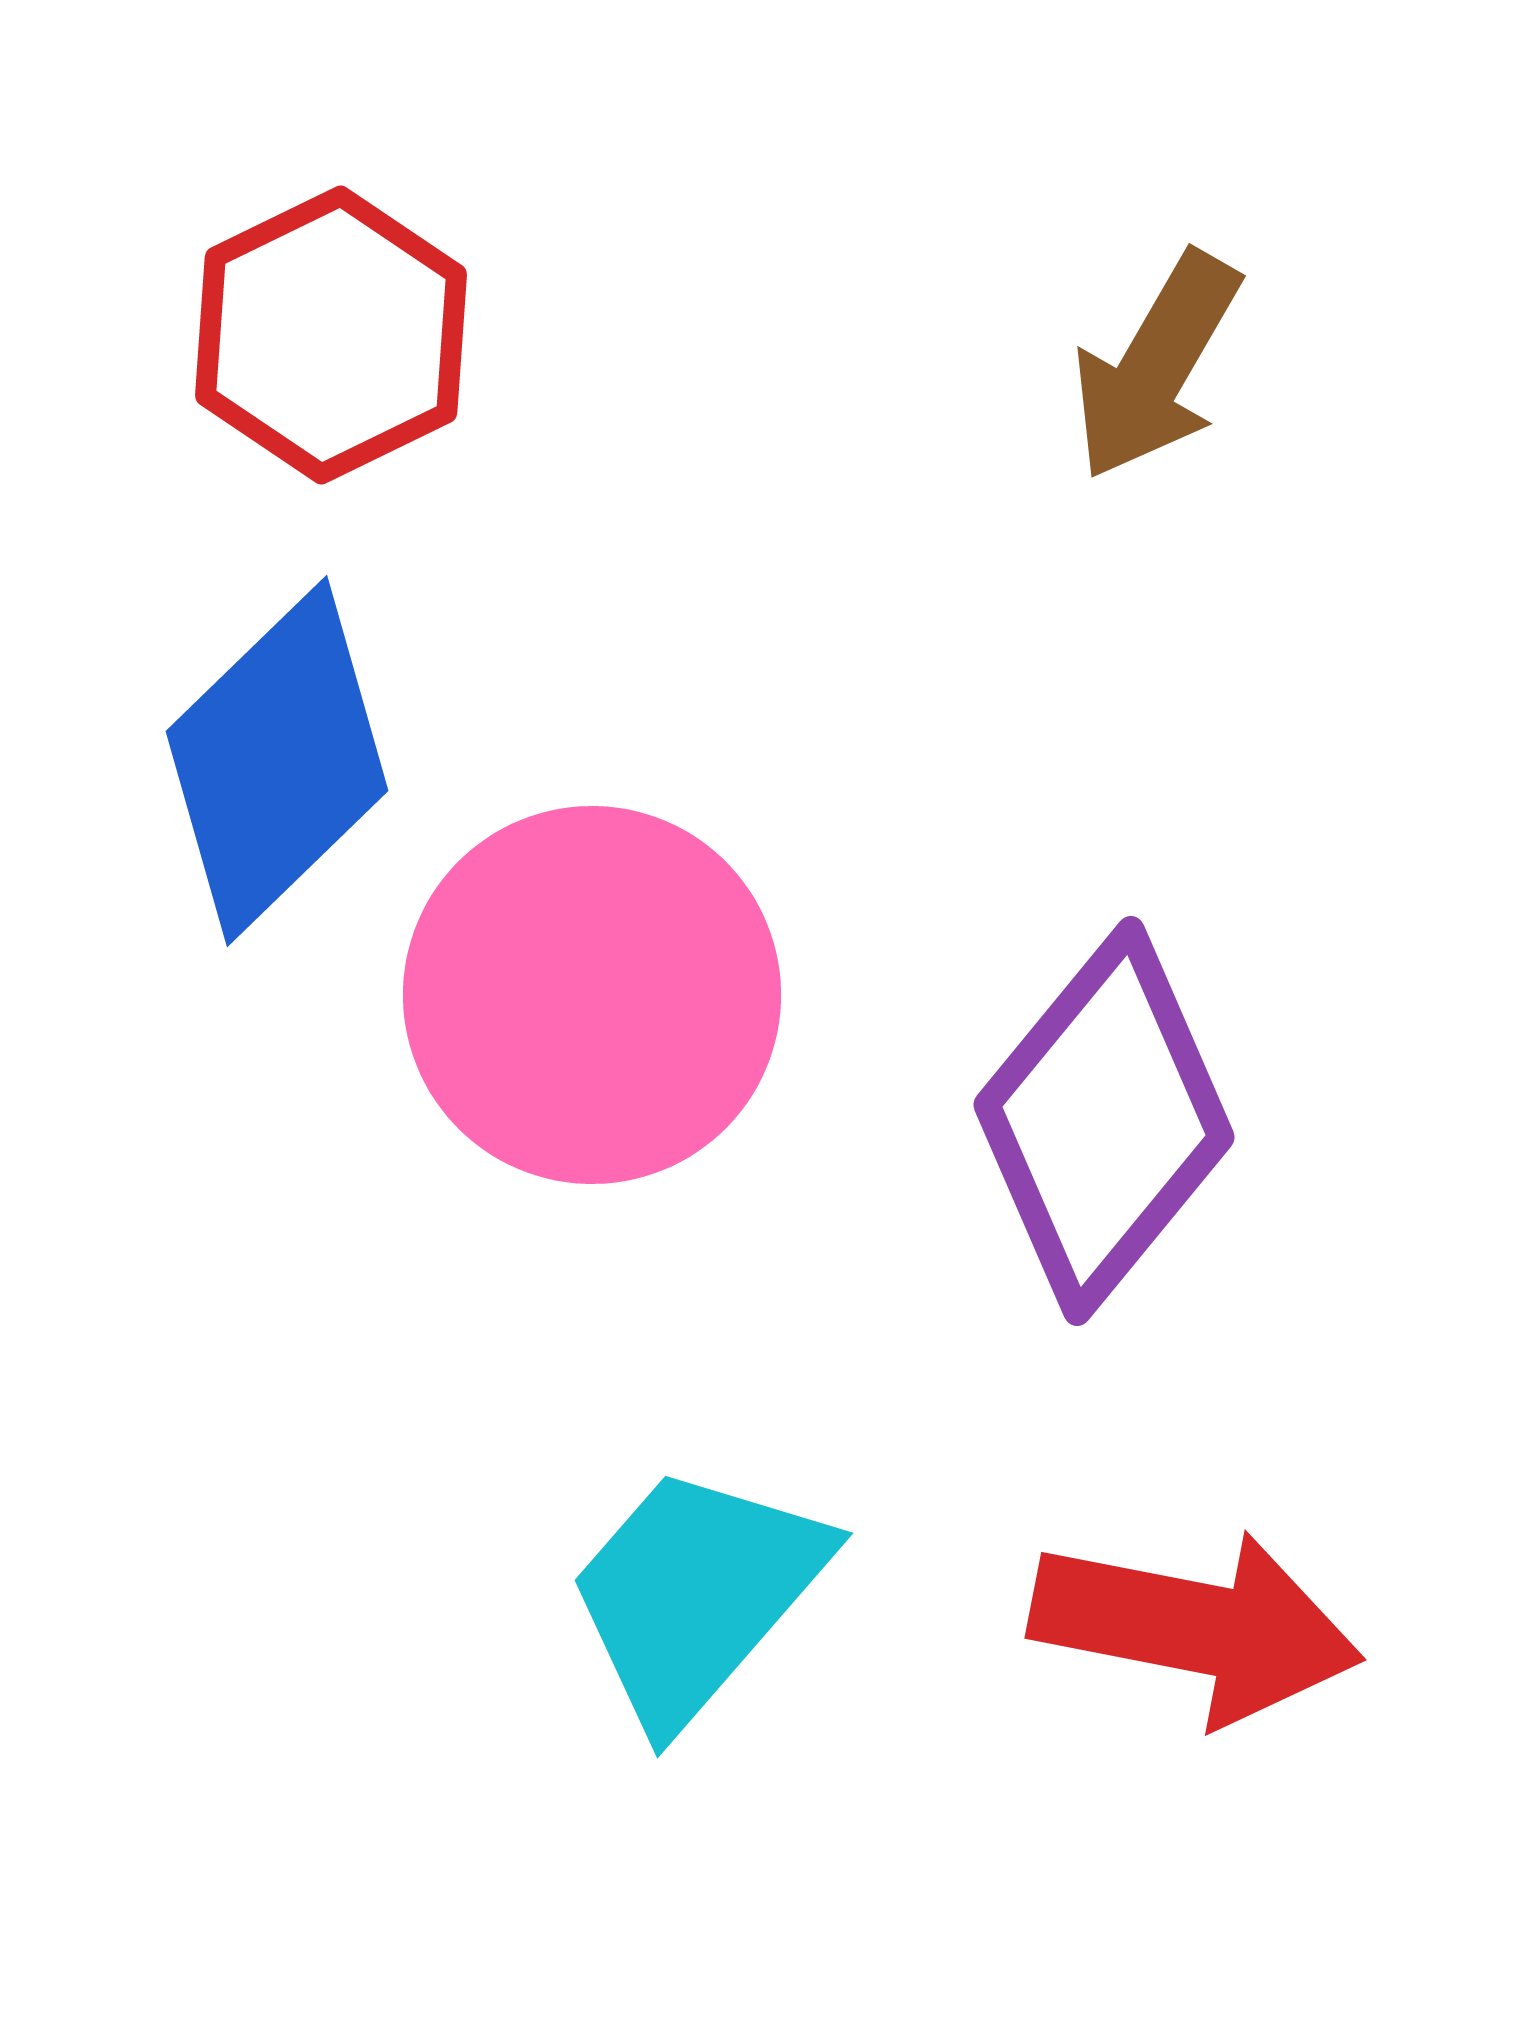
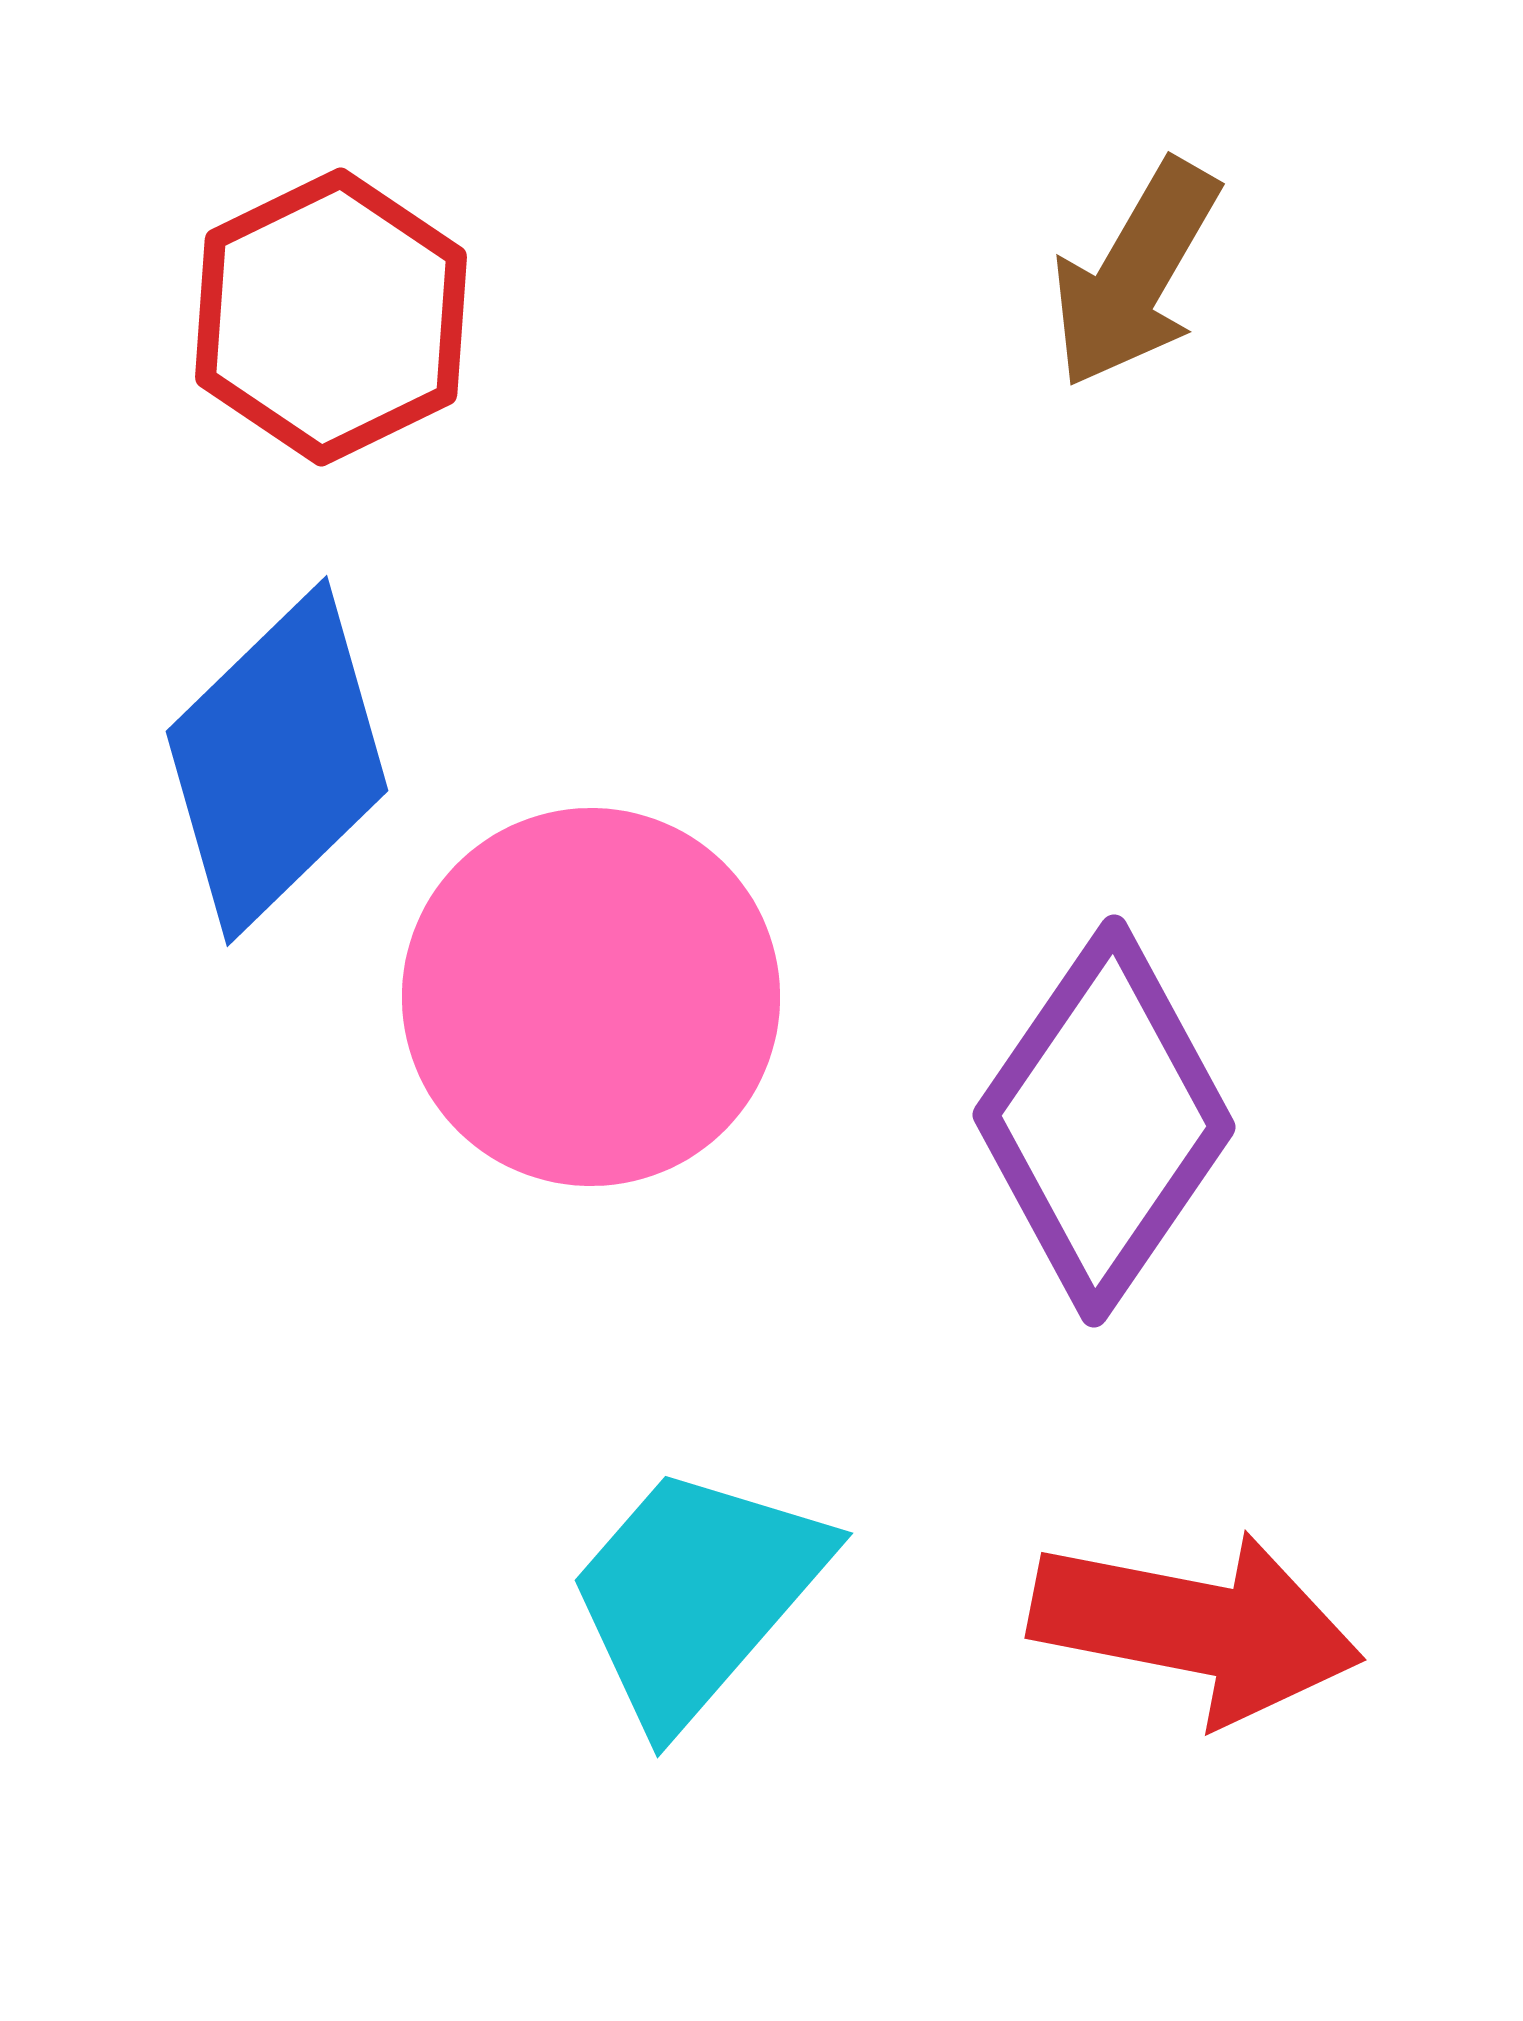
red hexagon: moved 18 px up
brown arrow: moved 21 px left, 92 px up
pink circle: moved 1 px left, 2 px down
purple diamond: rotated 5 degrees counterclockwise
